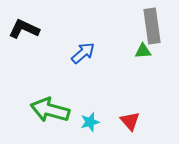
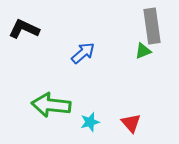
green triangle: rotated 18 degrees counterclockwise
green arrow: moved 1 px right, 5 px up; rotated 9 degrees counterclockwise
red triangle: moved 1 px right, 2 px down
